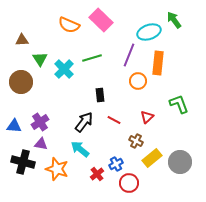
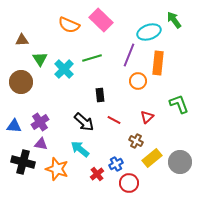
black arrow: rotated 95 degrees clockwise
